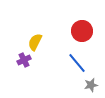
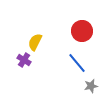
purple cross: rotated 32 degrees counterclockwise
gray star: moved 1 px down
